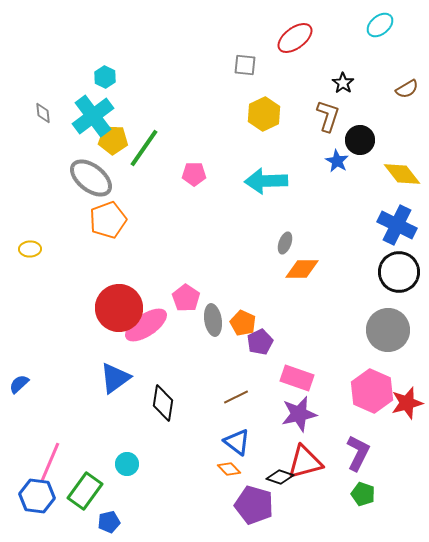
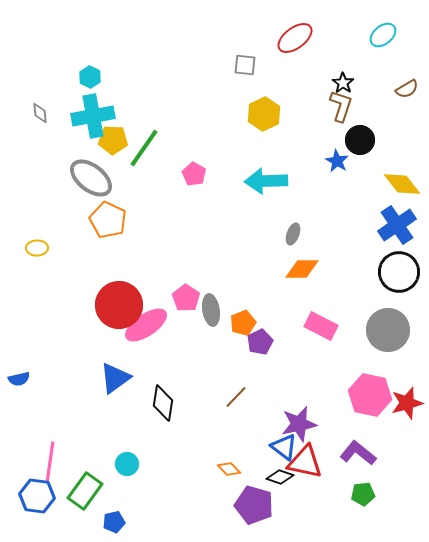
cyan ellipse at (380, 25): moved 3 px right, 10 px down
cyan hexagon at (105, 77): moved 15 px left
gray diamond at (43, 113): moved 3 px left
cyan cross at (93, 116): rotated 27 degrees clockwise
brown L-shape at (328, 116): moved 13 px right, 10 px up
pink pentagon at (194, 174): rotated 30 degrees clockwise
yellow diamond at (402, 174): moved 10 px down
orange pentagon at (108, 220): rotated 27 degrees counterclockwise
blue cross at (397, 225): rotated 30 degrees clockwise
gray ellipse at (285, 243): moved 8 px right, 9 px up
yellow ellipse at (30, 249): moved 7 px right, 1 px up
red circle at (119, 308): moved 3 px up
gray ellipse at (213, 320): moved 2 px left, 10 px up
orange pentagon at (243, 323): rotated 25 degrees clockwise
pink rectangle at (297, 378): moved 24 px right, 52 px up; rotated 8 degrees clockwise
blue semicircle at (19, 384): moved 5 px up; rotated 150 degrees counterclockwise
pink hexagon at (372, 391): moved 2 px left, 4 px down; rotated 12 degrees counterclockwise
brown line at (236, 397): rotated 20 degrees counterclockwise
purple star at (299, 414): moved 10 px down
blue triangle at (237, 442): moved 47 px right, 5 px down
purple L-shape at (358, 453): rotated 78 degrees counterclockwise
pink line at (50, 462): rotated 15 degrees counterclockwise
red triangle at (305, 462): rotated 27 degrees clockwise
green pentagon at (363, 494): rotated 25 degrees counterclockwise
blue pentagon at (109, 522): moved 5 px right
